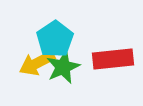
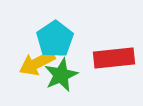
red rectangle: moved 1 px right, 1 px up
green star: moved 2 px left, 8 px down
